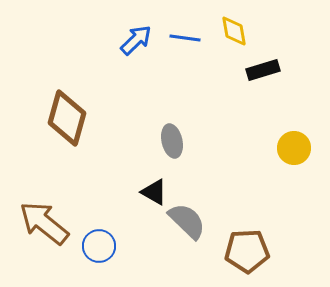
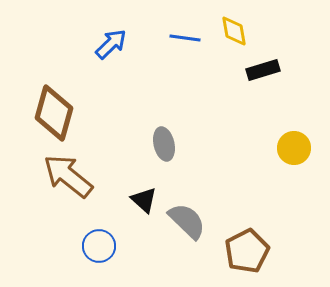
blue arrow: moved 25 px left, 4 px down
brown diamond: moved 13 px left, 5 px up
gray ellipse: moved 8 px left, 3 px down
black triangle: moved 10 px left, 8 px down; rotated 12 degrees clockwise
brown arrow: moved 24 px right, 47 px up
brown pentagon: rotated 24 degrees counterclockwise
